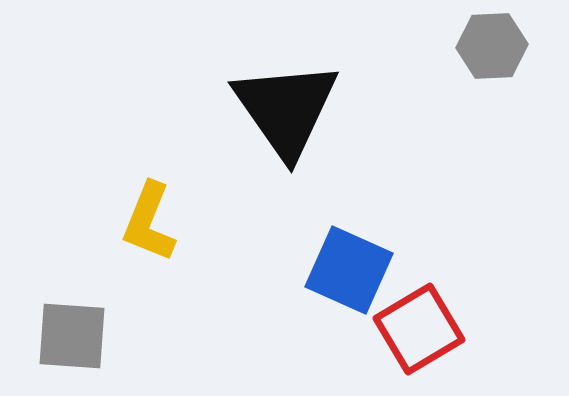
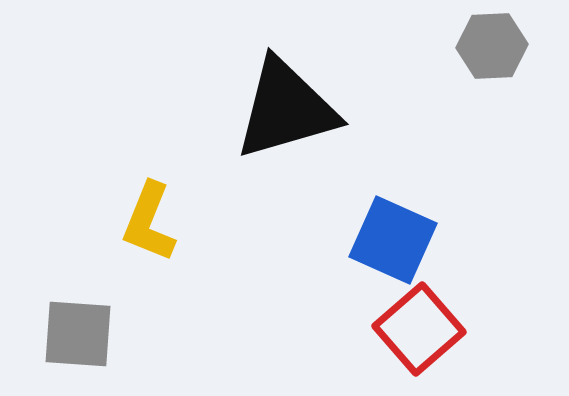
black triangle: rotated 49 degrees clockwise
blue square: moved 44 px right, 30 px up
red square: rotated 10 degrees counterclockwise
gray square: moved 6 px right, 2 px up
